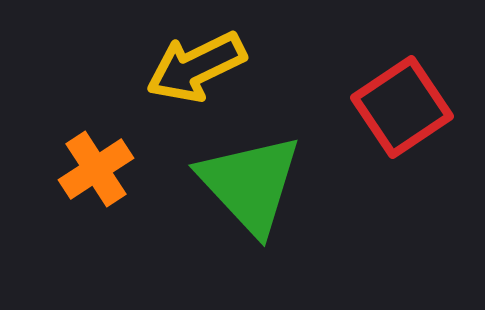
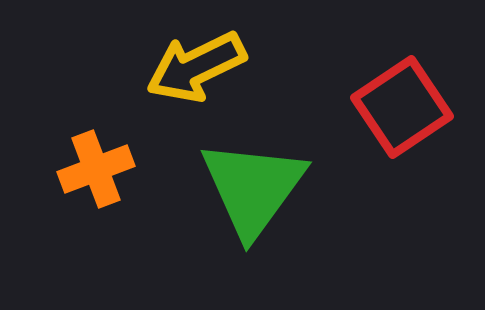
orange cross: rotated 12 degrees clockwise
green triangle: moved 3 px right, 4 px down; rotated 19 degrees clockwise
